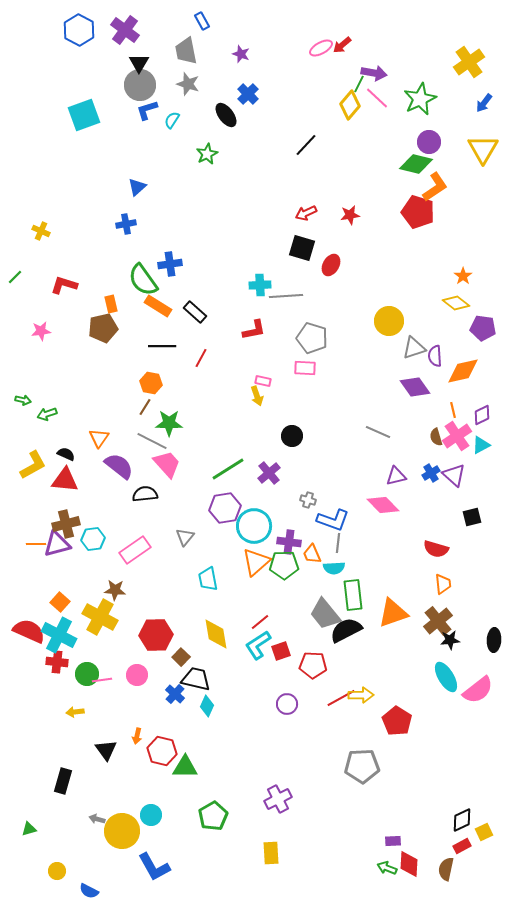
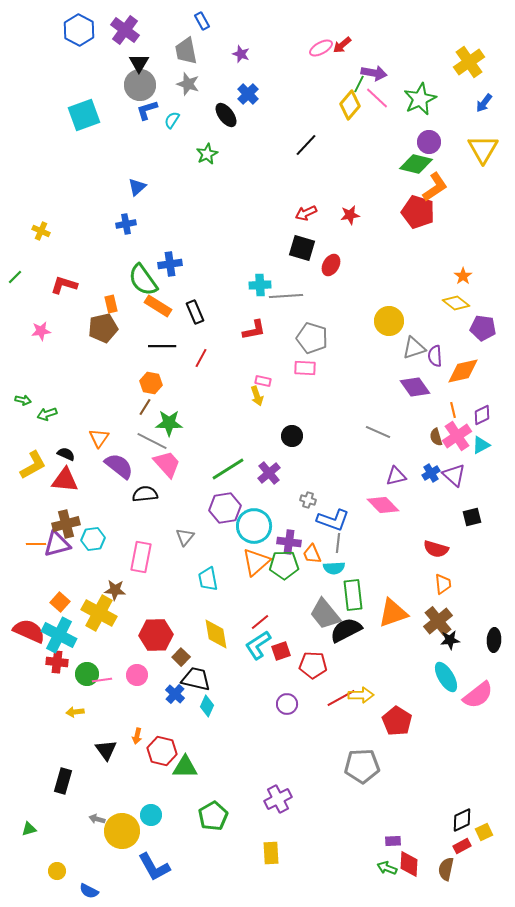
black rectangle at (195, 312): rotated 25 degrees clockwise
pink rectangle at (135, 550): moved 6 px right, 7 px down; rotated 44 degrees counterclockwise
yellow cross at (100, 617): moved 1 px left, 4 px up
pink semicircle at (478, 690): moved 5 px down
